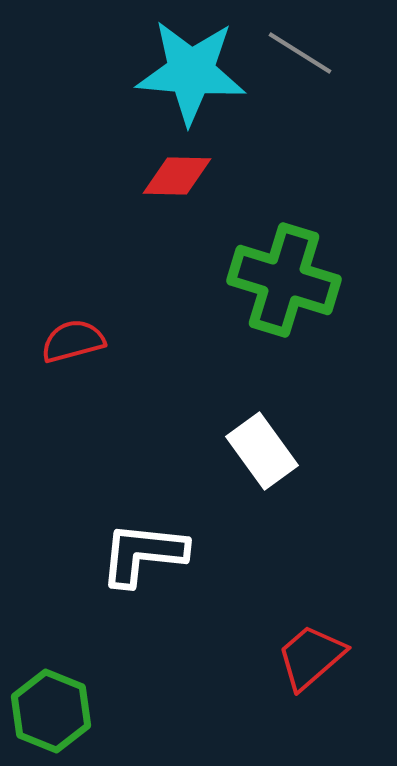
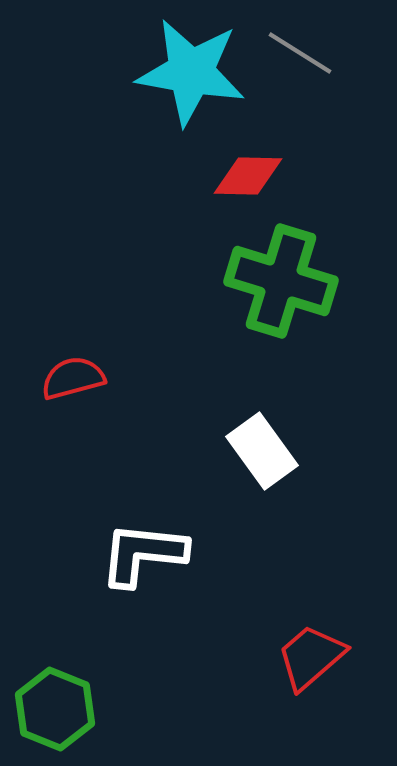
cyan star: rotated 5 degrees clockwise
red diamond: moved 71 px right
green cross: moved 3 px left, 1 px down
red semicircle: moved 37 px down
green hexagon: moved 4 px right, 2 px up
